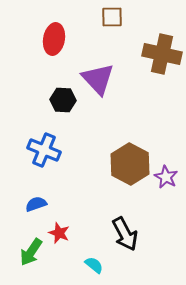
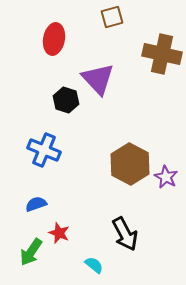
brown square: rotated 15 degrees counterclockwise
black hexagon: moved 3 px right; rotated 15 degrees clockwise
